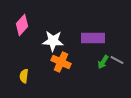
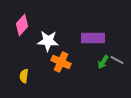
white star: moved 5 px left
